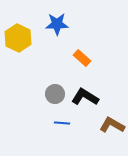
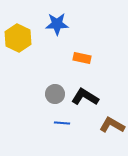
orange rectangle: rotated 30 degrees counterclockwise
